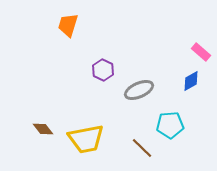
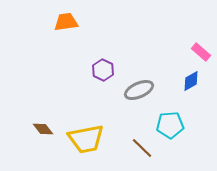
orange trapezoid: moved 2 px left, 3 px up; rotated 65 degrees clockwise
